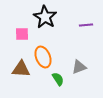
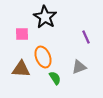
purple line: moved 12 px down; rotated 72 degrees clockwise
green semicircle: moved 3 px left, 1 px up
